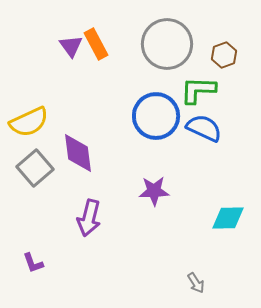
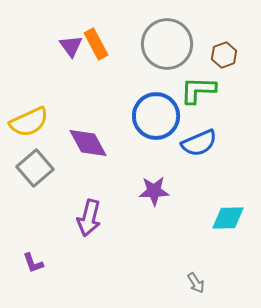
blue semicircle: moved 5 px left, 15 px down; rotated 132 degrees clockwise
purple diamond: moved 10 px right, 10 px up; rotated 21 degrees counterclockwise
